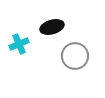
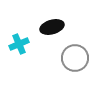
gray circle: moved 2 px down
